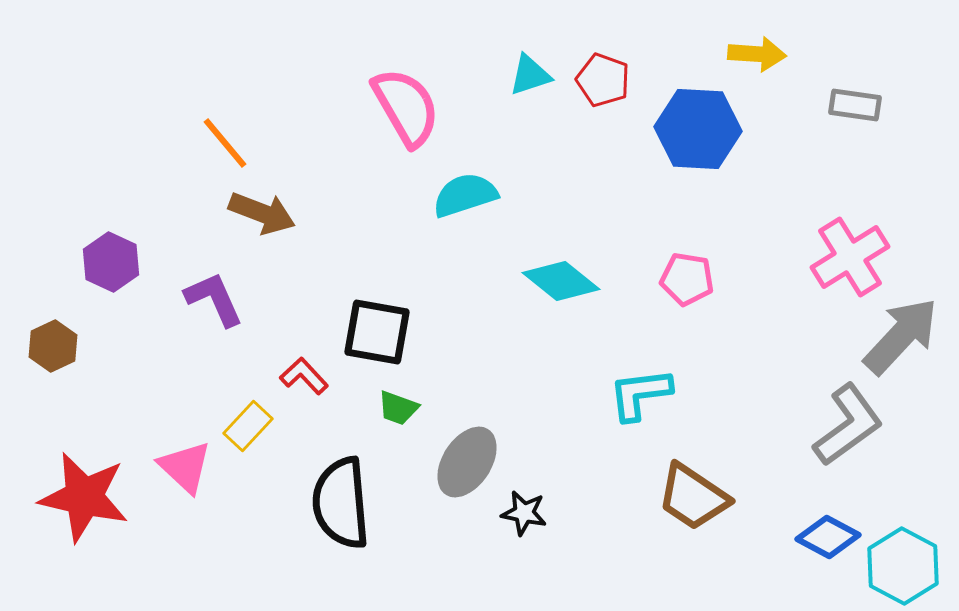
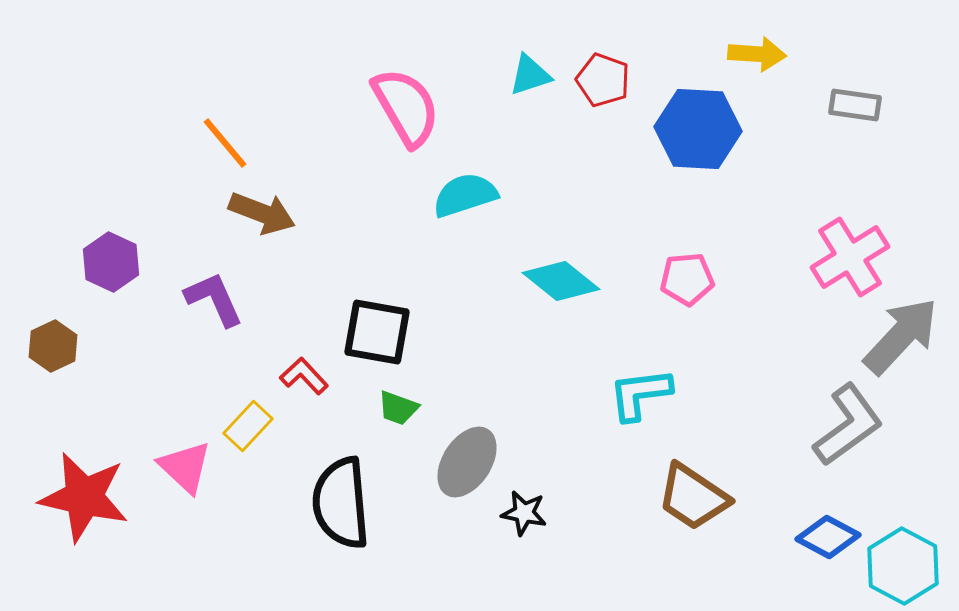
pink pentagon: rotated 14 degrees counterclockwise
